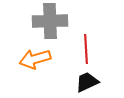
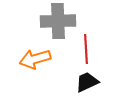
gray cross: moved 8 px right
